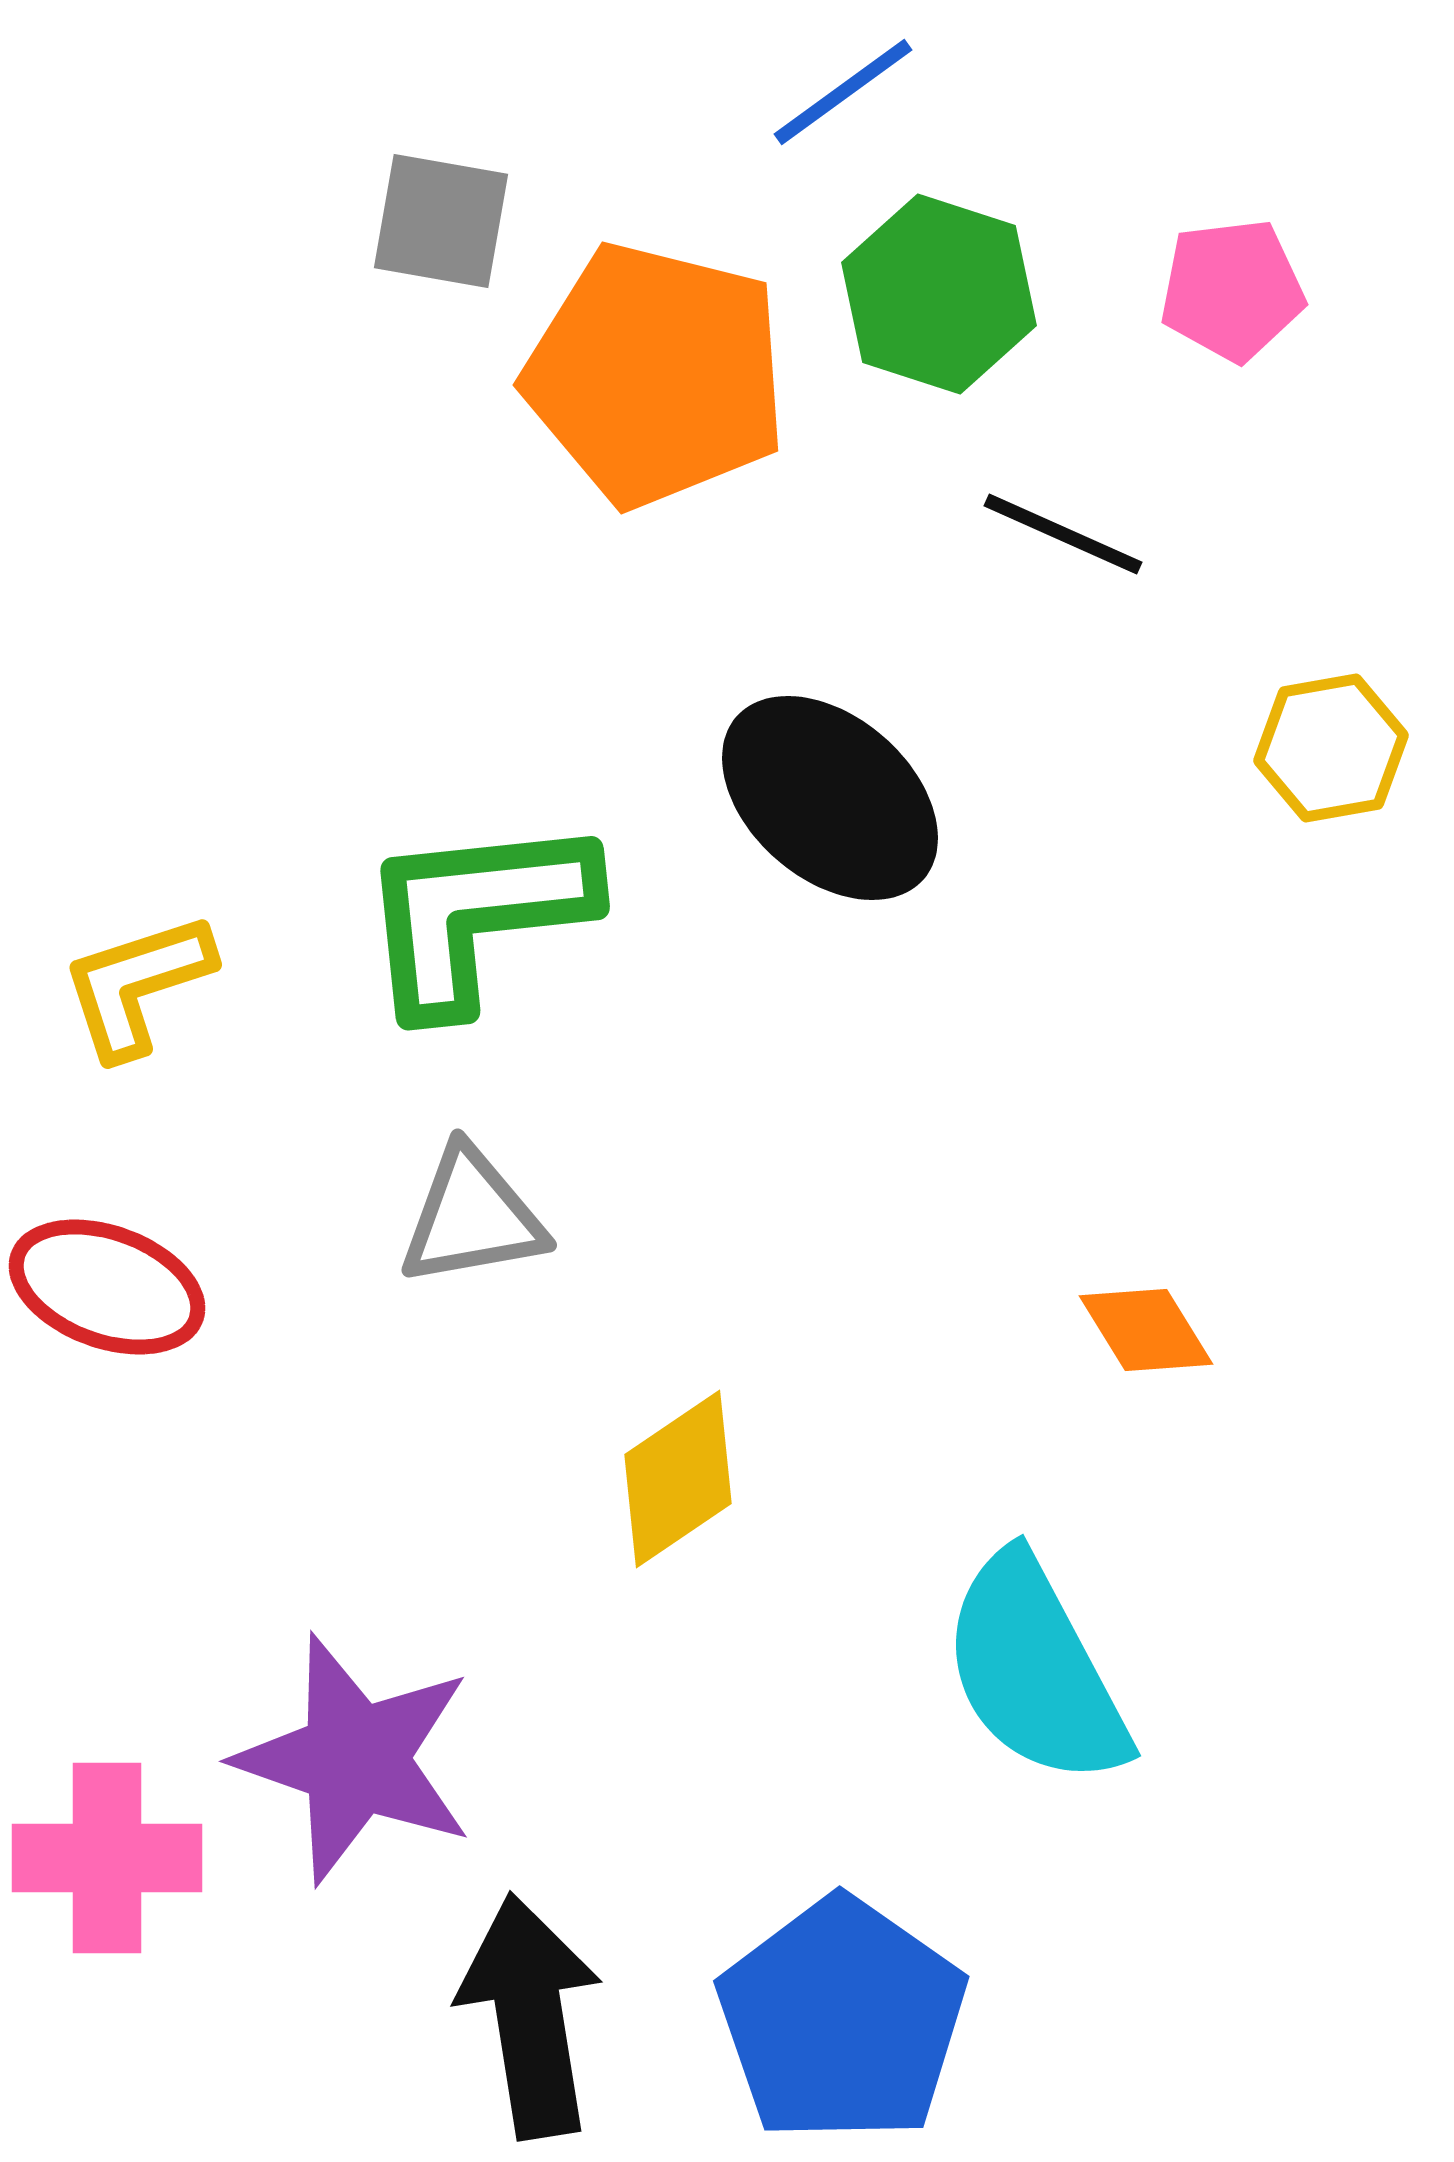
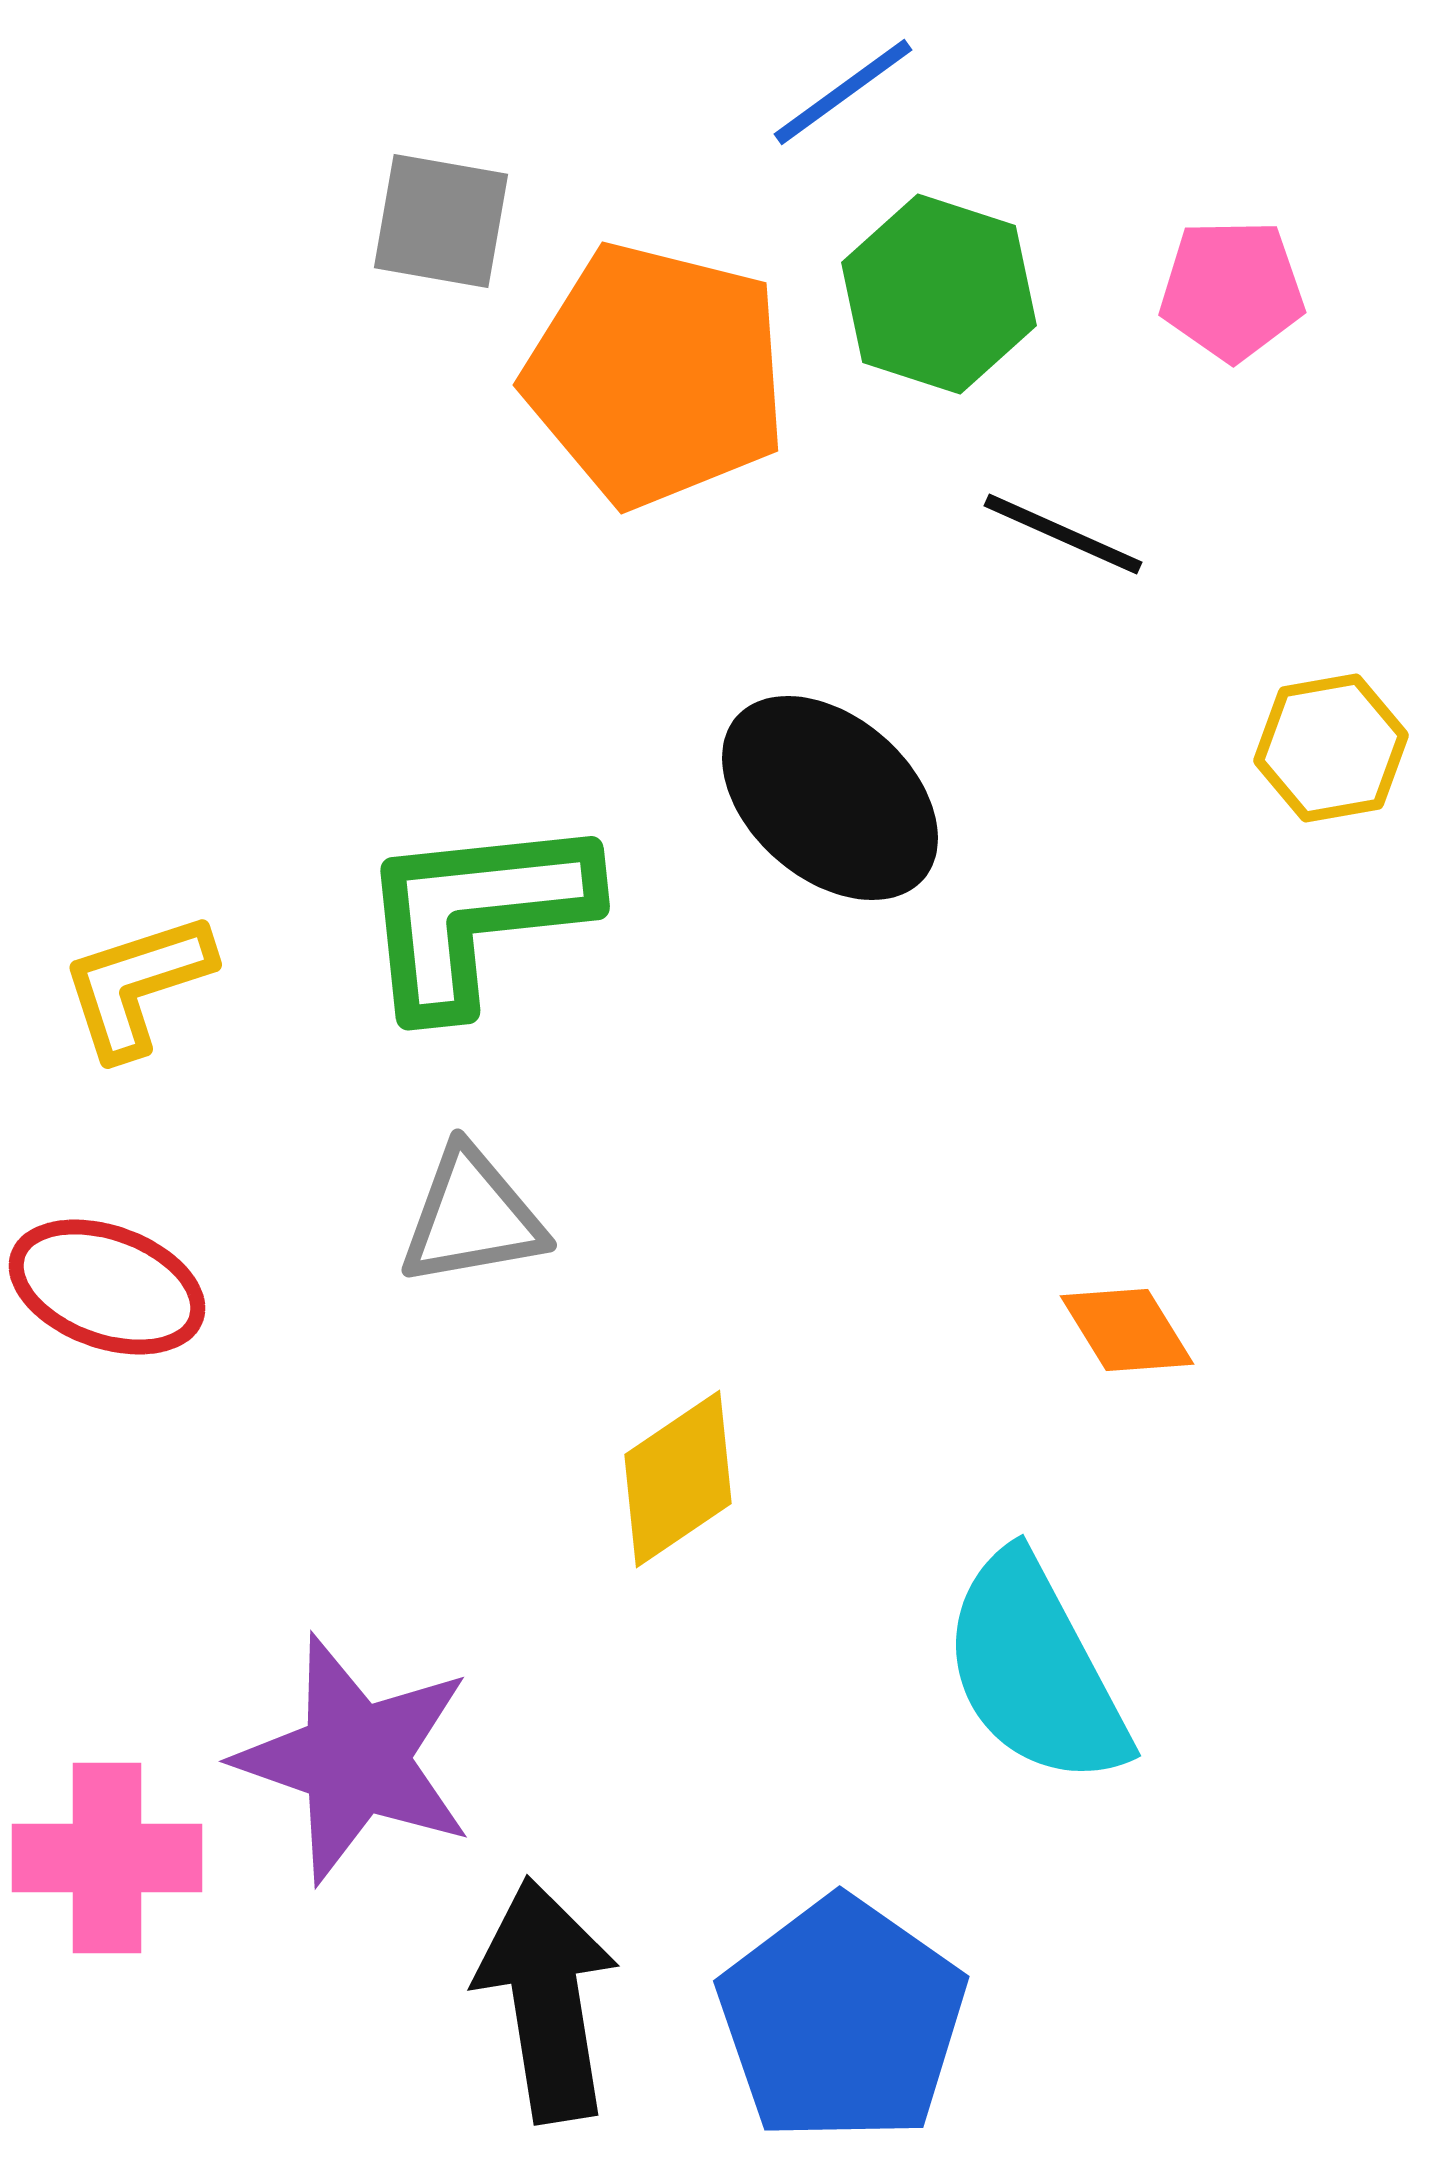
pink pentagon: rotated 6 degrees clockwise
orange diamond: moved 19 px left
black arrow: moved 17 px right, 16 px up
